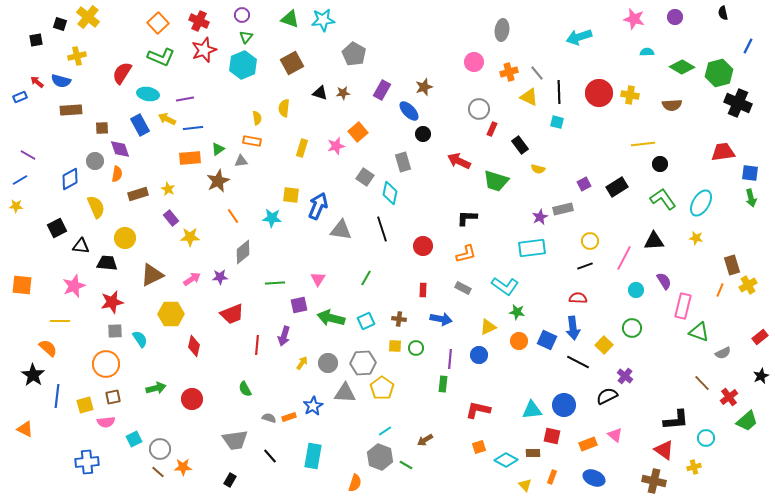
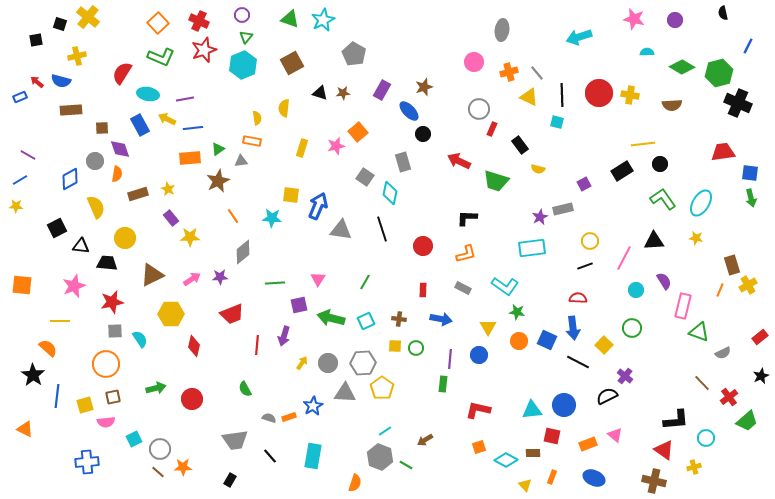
purple circle at (675, 17): moved 3 px down
cyan star at (323, 20): rotated 20 degrees counterclockwise
black line at (559, 92): moved 3 px right, 3 px down
black rectangle at (617, 187): moved 5 px right, 16 px up
green line at (366, 278): moved 1 px left, 4 px down
yellow triangle at (488, 327): rotated 36 degrees counterclockwise
